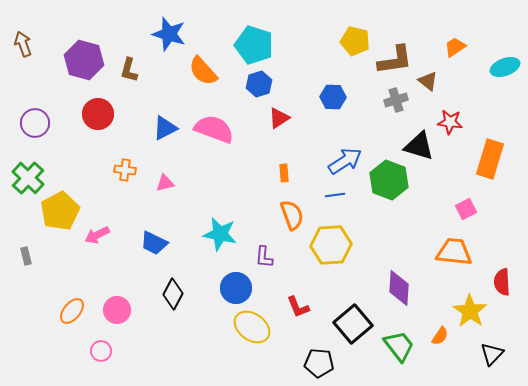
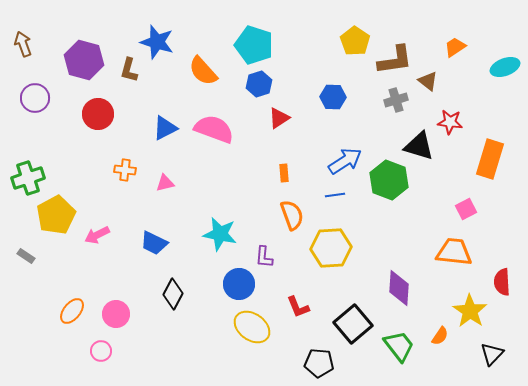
blue star at (169, 34): moved 12 px left, 8 px down
yellow pentagon at (355, 41): rotated 20 degrees clockwise
purple circle at (35, 123): moved 25 px up
green cross at (28, 178): rotated 28 degrees clockwise
yellow pentagon at (60, 211): moved 4 px left, 4 px down
yellow hexagon at (331, 245): moved 3 px down
gray rectangle at (26, 256): rotated 42 degrees counterclockwise
blue circle at (236, 288): moved 3 px right, 4 px up
pink circle at (117, 310): moved 1 px left, 4 px down
